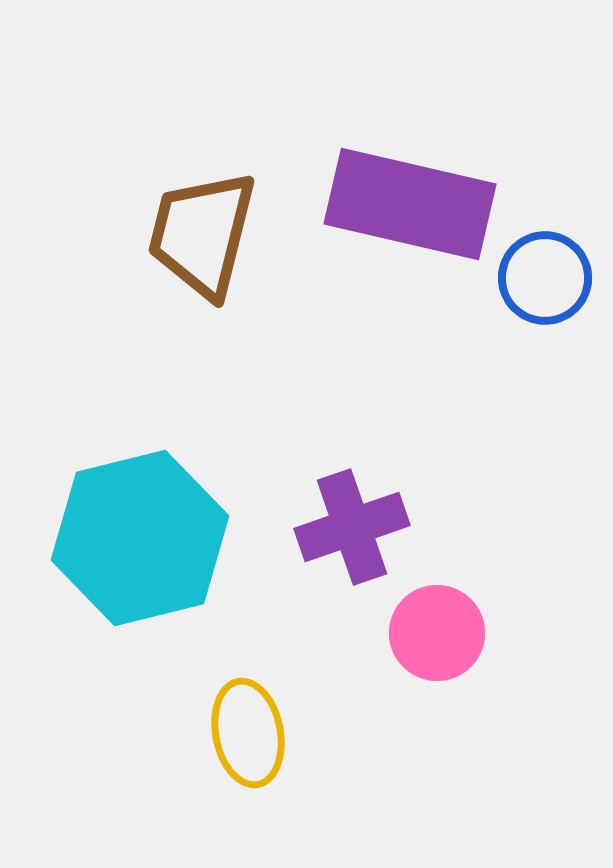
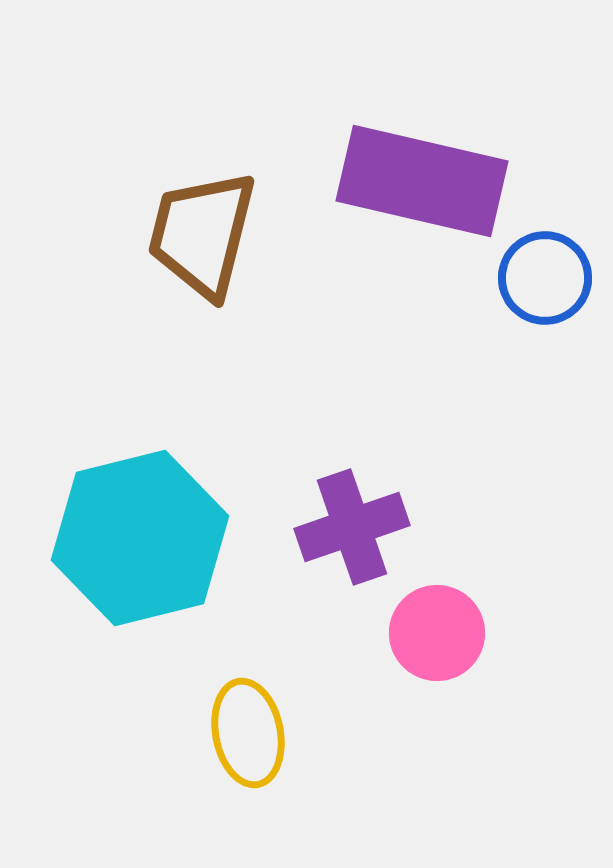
purple rectangle: moved 12 px right, 23 px up
